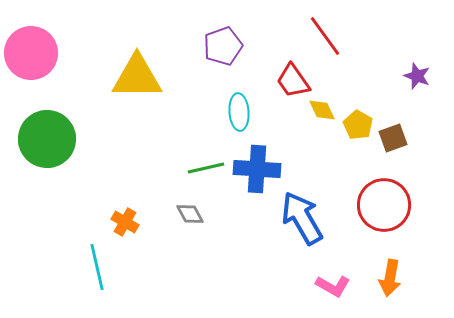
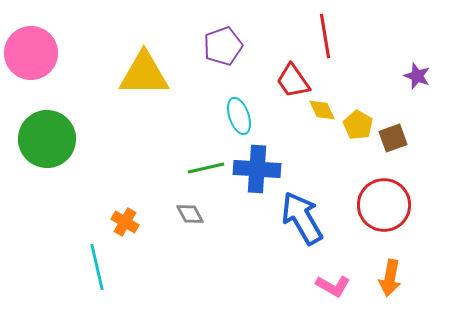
red line: rotated 27 degrees clockwise
yellow triangle: moved 7 px right, 3 px up
cyan ellipse: moved 4 px down; rotated 15 degrees counterclockwise
